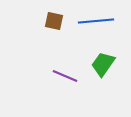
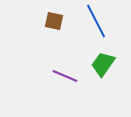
blue line: rotated 68 degrees clockwise
